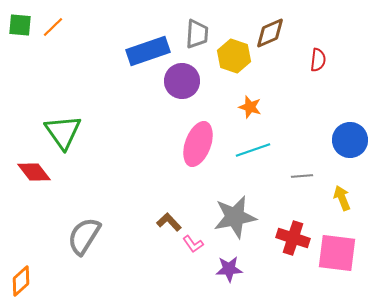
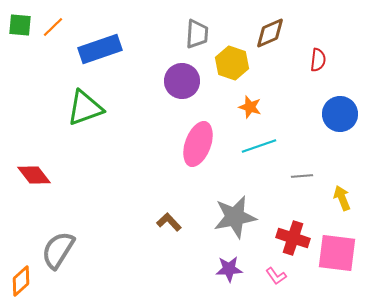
blue rectangle: moved 48 px left, 2 px up
yellow hexagon: moved 2 px left, 7 px down
green triangle: moved 22 px right, 24 px up; rotated 45 degrees clockwise
blue circle: moved 10 px left, 26 px up
cyan line: moved 6 px right, 4 px up
red diamond: moved 3 px down
gray semicircle: moved 26 px left, 14 px down
pink L-shape: moved 83 px right, 32 px down
